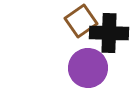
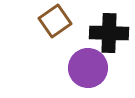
brown square: moved 26 px left
